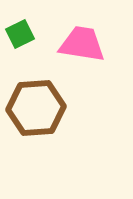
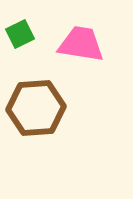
pink trapezoid: moved 1 px left
